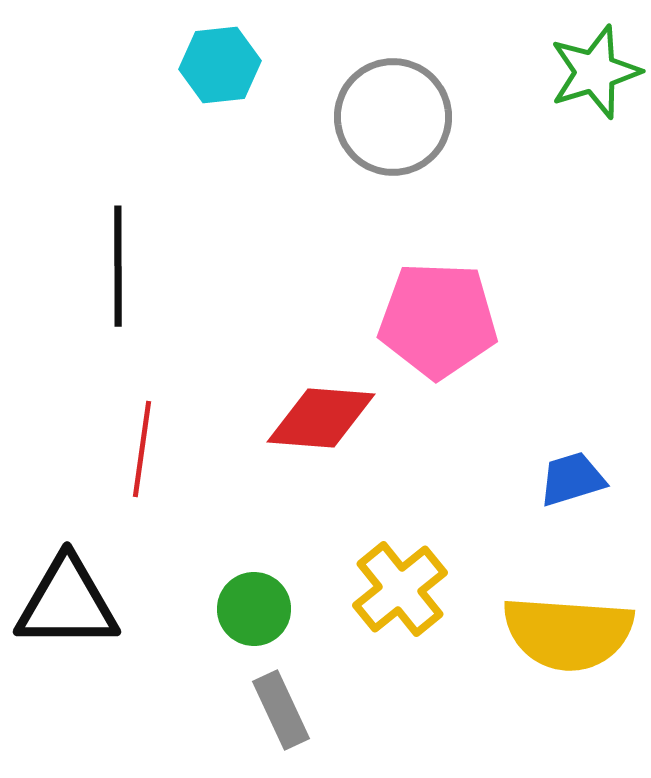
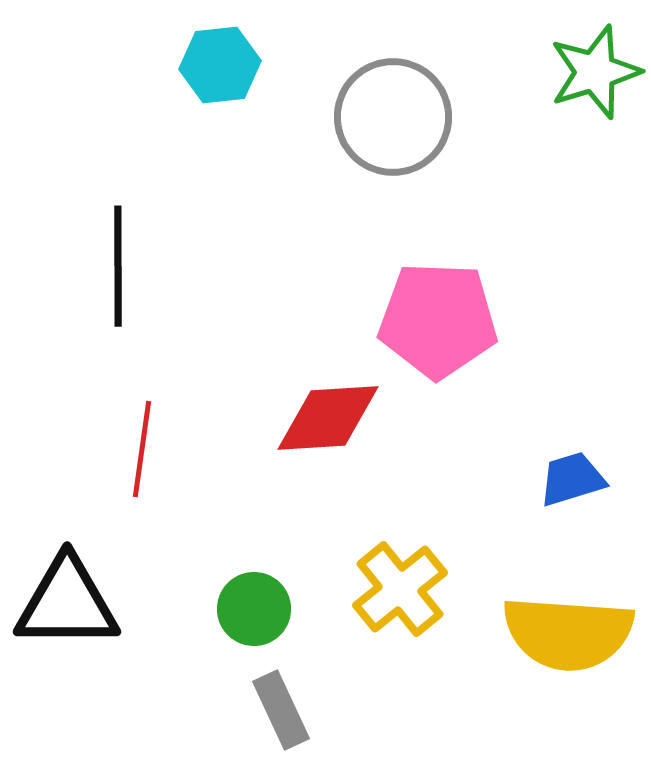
red diamond: moved 7 px right; rotated 8 degrees counterclockwise
